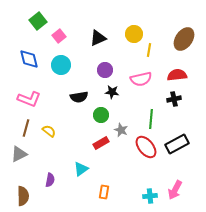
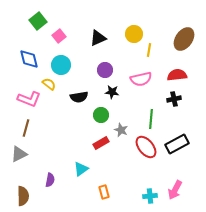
yellow semicircle: moved 47 px up
orange rectangle: rotated 24 degrees counterclockwise
